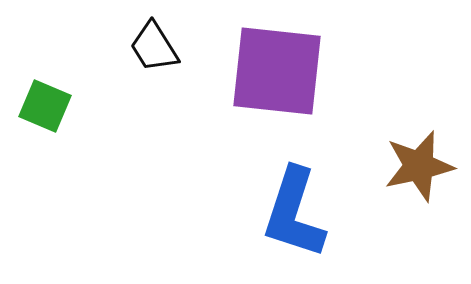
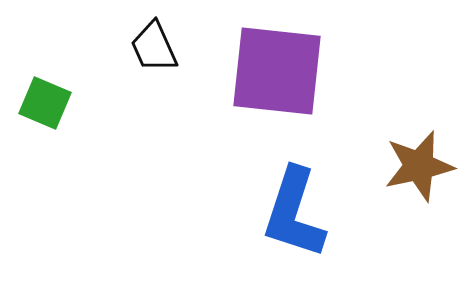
black trapezoid: rotated 8 degrees clockwise
green square: moved 3 px up
